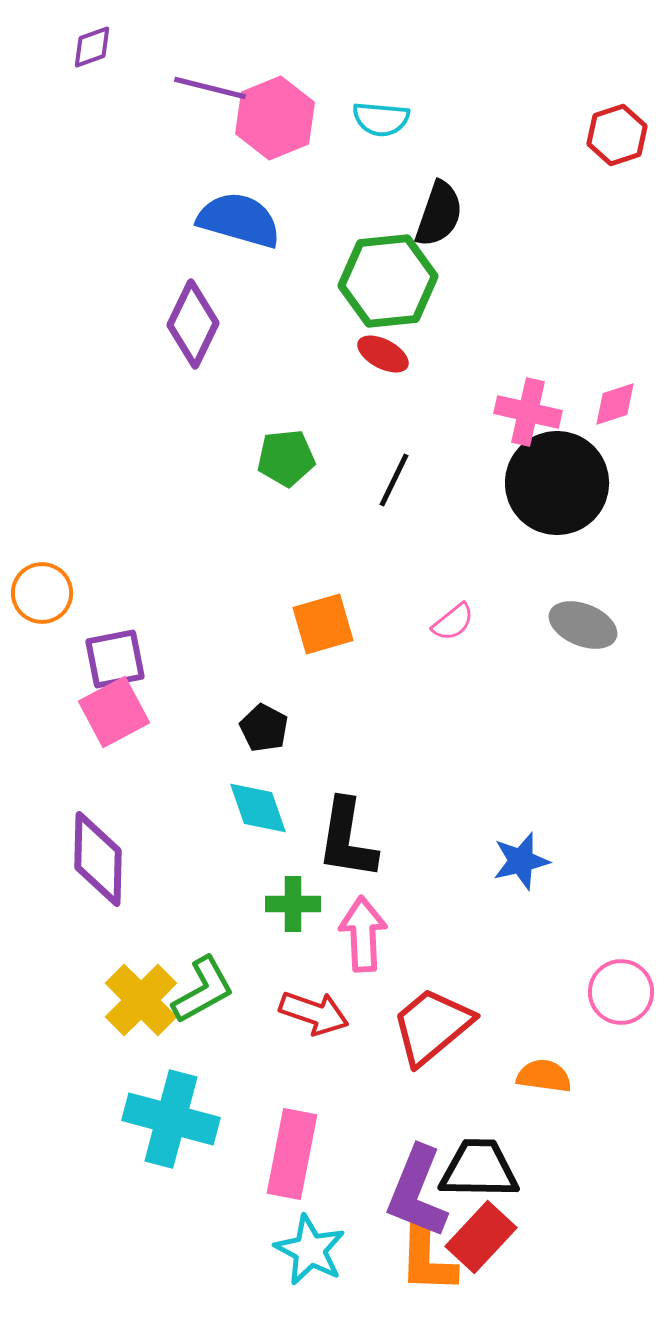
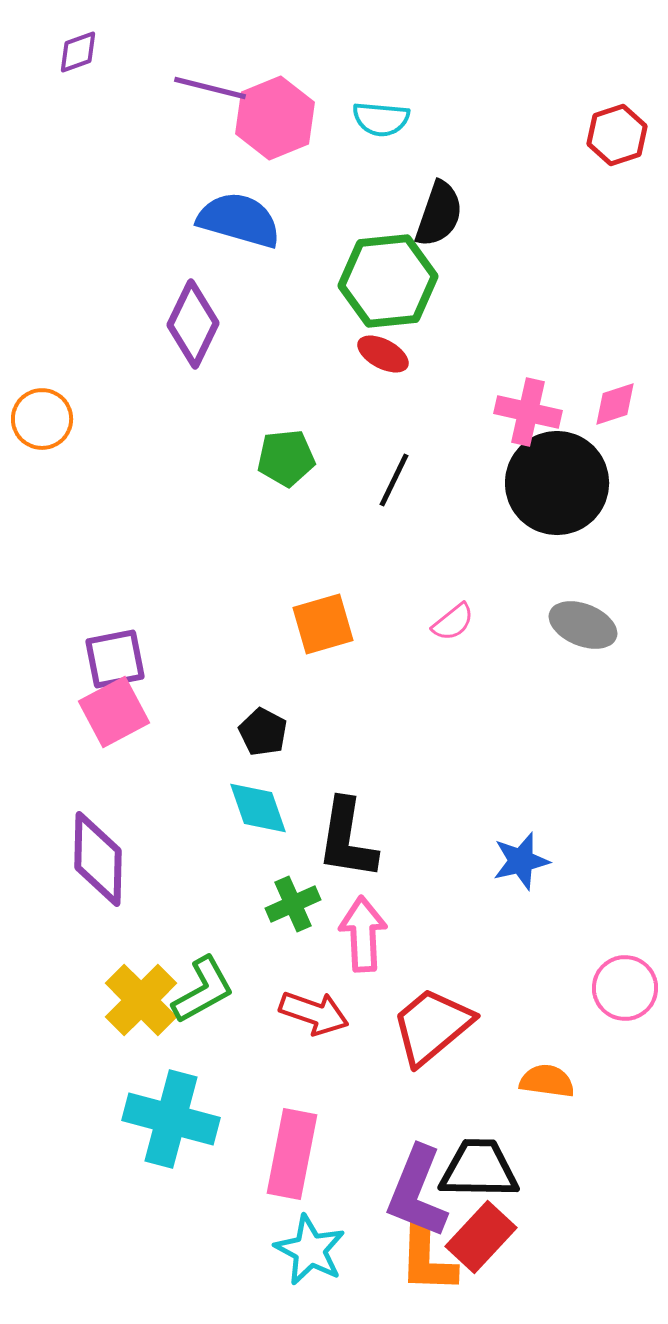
purple diamond at (92, 47): moved 14 px left, 5 px down
orange circle at (42, 593): moved 174 px up
black pentagon at (264, 728): moved 1 px left, 4 px down
green cross at (293, 904): rotated 24 degrees counterclockwise
pink circle at (621, 992): moved 4 px right, 4 px up
orange semicircle at (544, 1076): moved 3 px right, 5 px down
